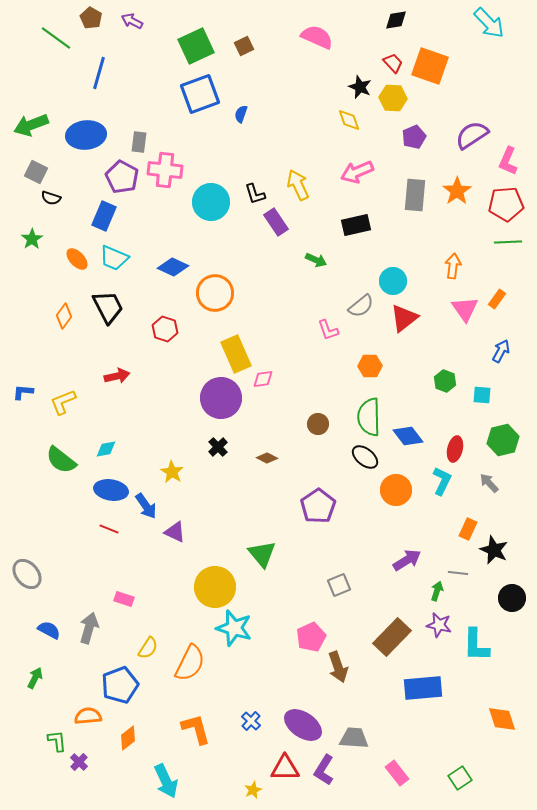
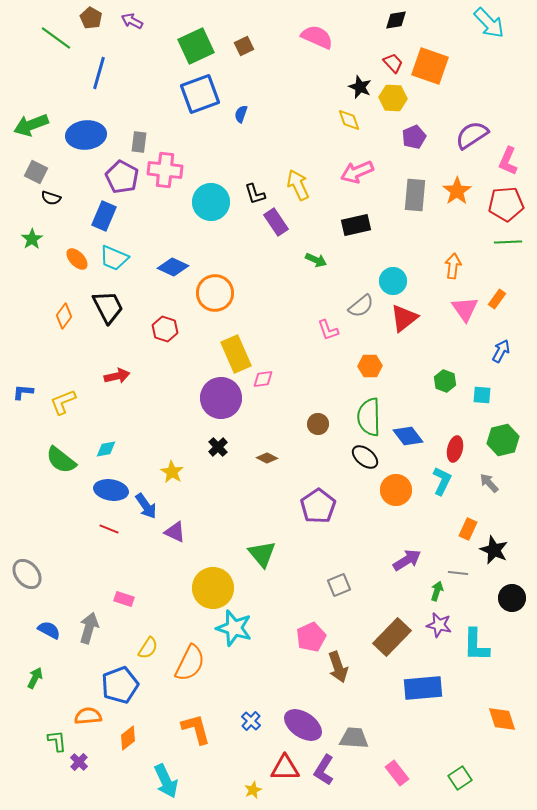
yellow circle at (215, 587): moved 2 px left, 1 px down
